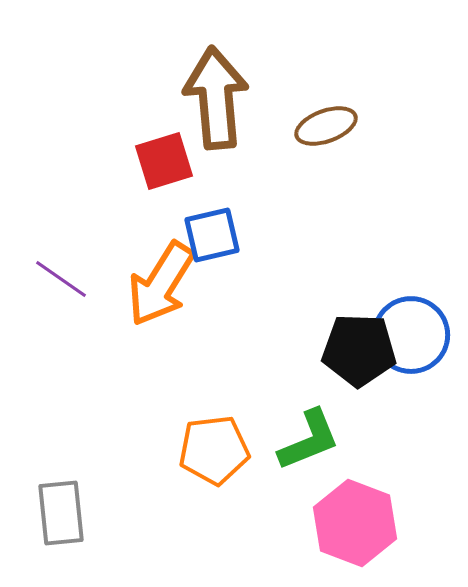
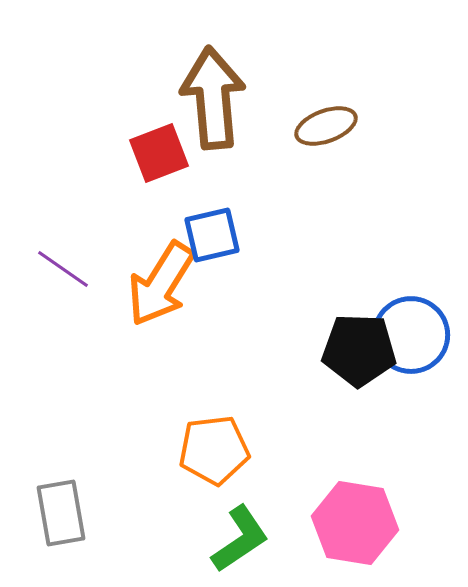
brown arrow: moved 3 px left
red square: moved 5 px left, 8 px up; rotated 4 degrees counterclockwise
purple line: moved 2 px right, 10 px up
green L-shape: moved 69 px left, 99 px down; rotated 12 degrees counterclockwise
gray rectangle: rotated 4 degrees counterclockwise
pink hexagon: rotated 12 degrees counterclockwise
